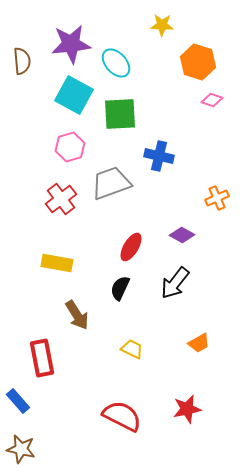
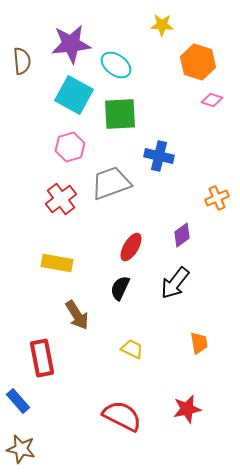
cyan ellipse: moved 2 px down; rotated 12 degrees counterclockwise
purple diamond: rotated 65 degrees counterclockwise
orange trapezoid: rotated 70 degrees counterclockwise
